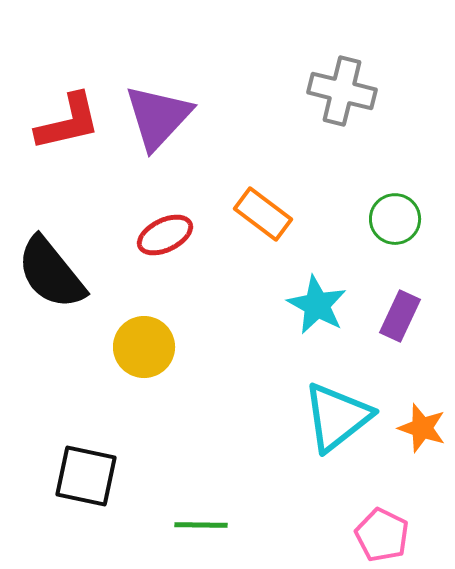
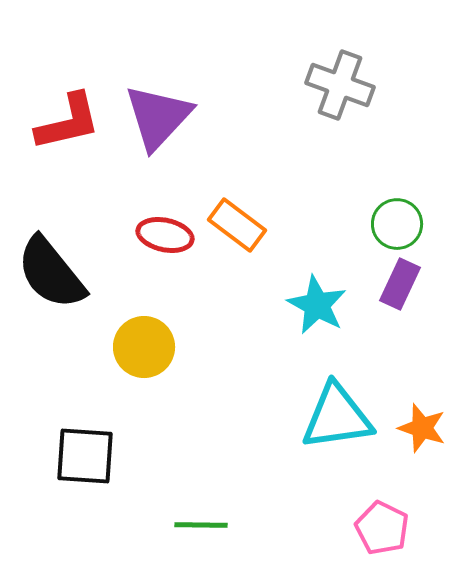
gray cross: moved 2 px left, 6 px up; rotated 6 degrees clockwise
orange rectangle: moved 26 px left, 11 px down
green circle: moved 2 px right, 5 px down
red ellipse: rotated 38 degrees clockwise
purple rectangle: moved 32 px up
cyan triangle: rotated 30 degrees clockwise
black square: moved 1 px left, 20 px up; rotated 8 degrees counterclockwise
pink pentagon: moved 7 px up
